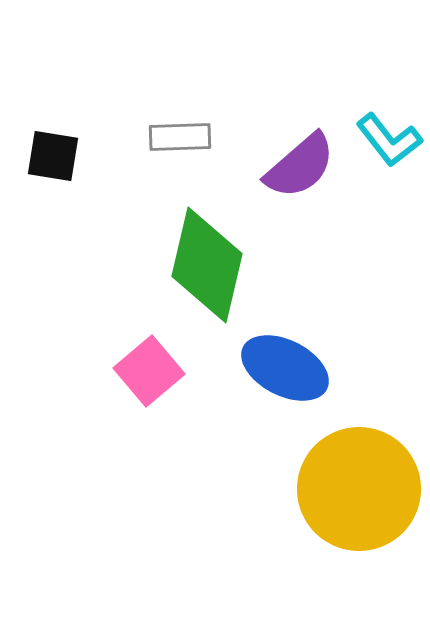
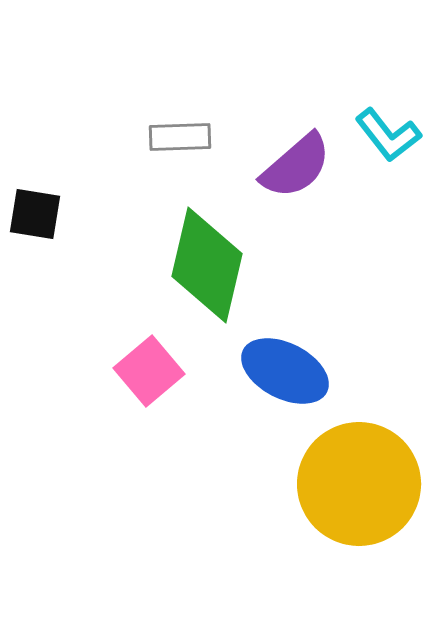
cyan L-shape: moved 1 px left, 5 px up
black square: moved 18 px left, 58 px down
purple semicircle: moved 4 px left
blue ellipse: moved 3 px down
yellow circle: moved 5 px up
